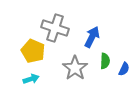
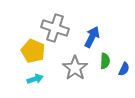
cyan arrow: moved 4 px right
